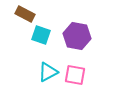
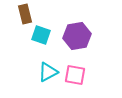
brown rectangle: rotated 48 degrees clockwise
purple hexagon: rotated 20 degrees counterclockwise
